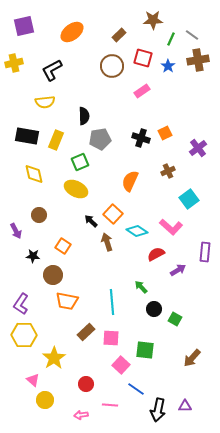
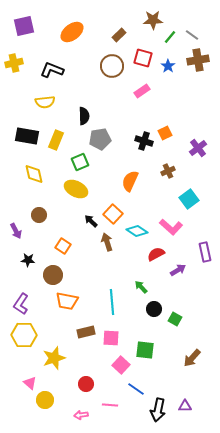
green line at (171, 39): moved 1 px left, 2 px up; rotated 16 degrees clockwise
black L-shape at (52, 70): rotated 50 degrees clockwise
black cross at (141, 138): moved 3 px right, 3 px down
purple rectangle at (205, 252): rotated 18 degrees counterclockwise
black star at (33, 256): moved 5 px left, 4 px down
brown rectangle at (86, 332): rotated 30 degrees clockwise
yellow star at (54, 358): rotated 15 degrees clockwise
pink triangle at (33, 380): moved 3 px left, 3 px down
